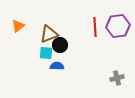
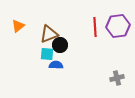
cyan square: moved 1 px right, 1 px down
blue semicircle: moved 1 px left, 1 px up
